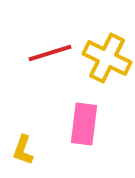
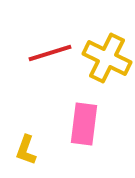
yellow L-shape: moved 3 px right
